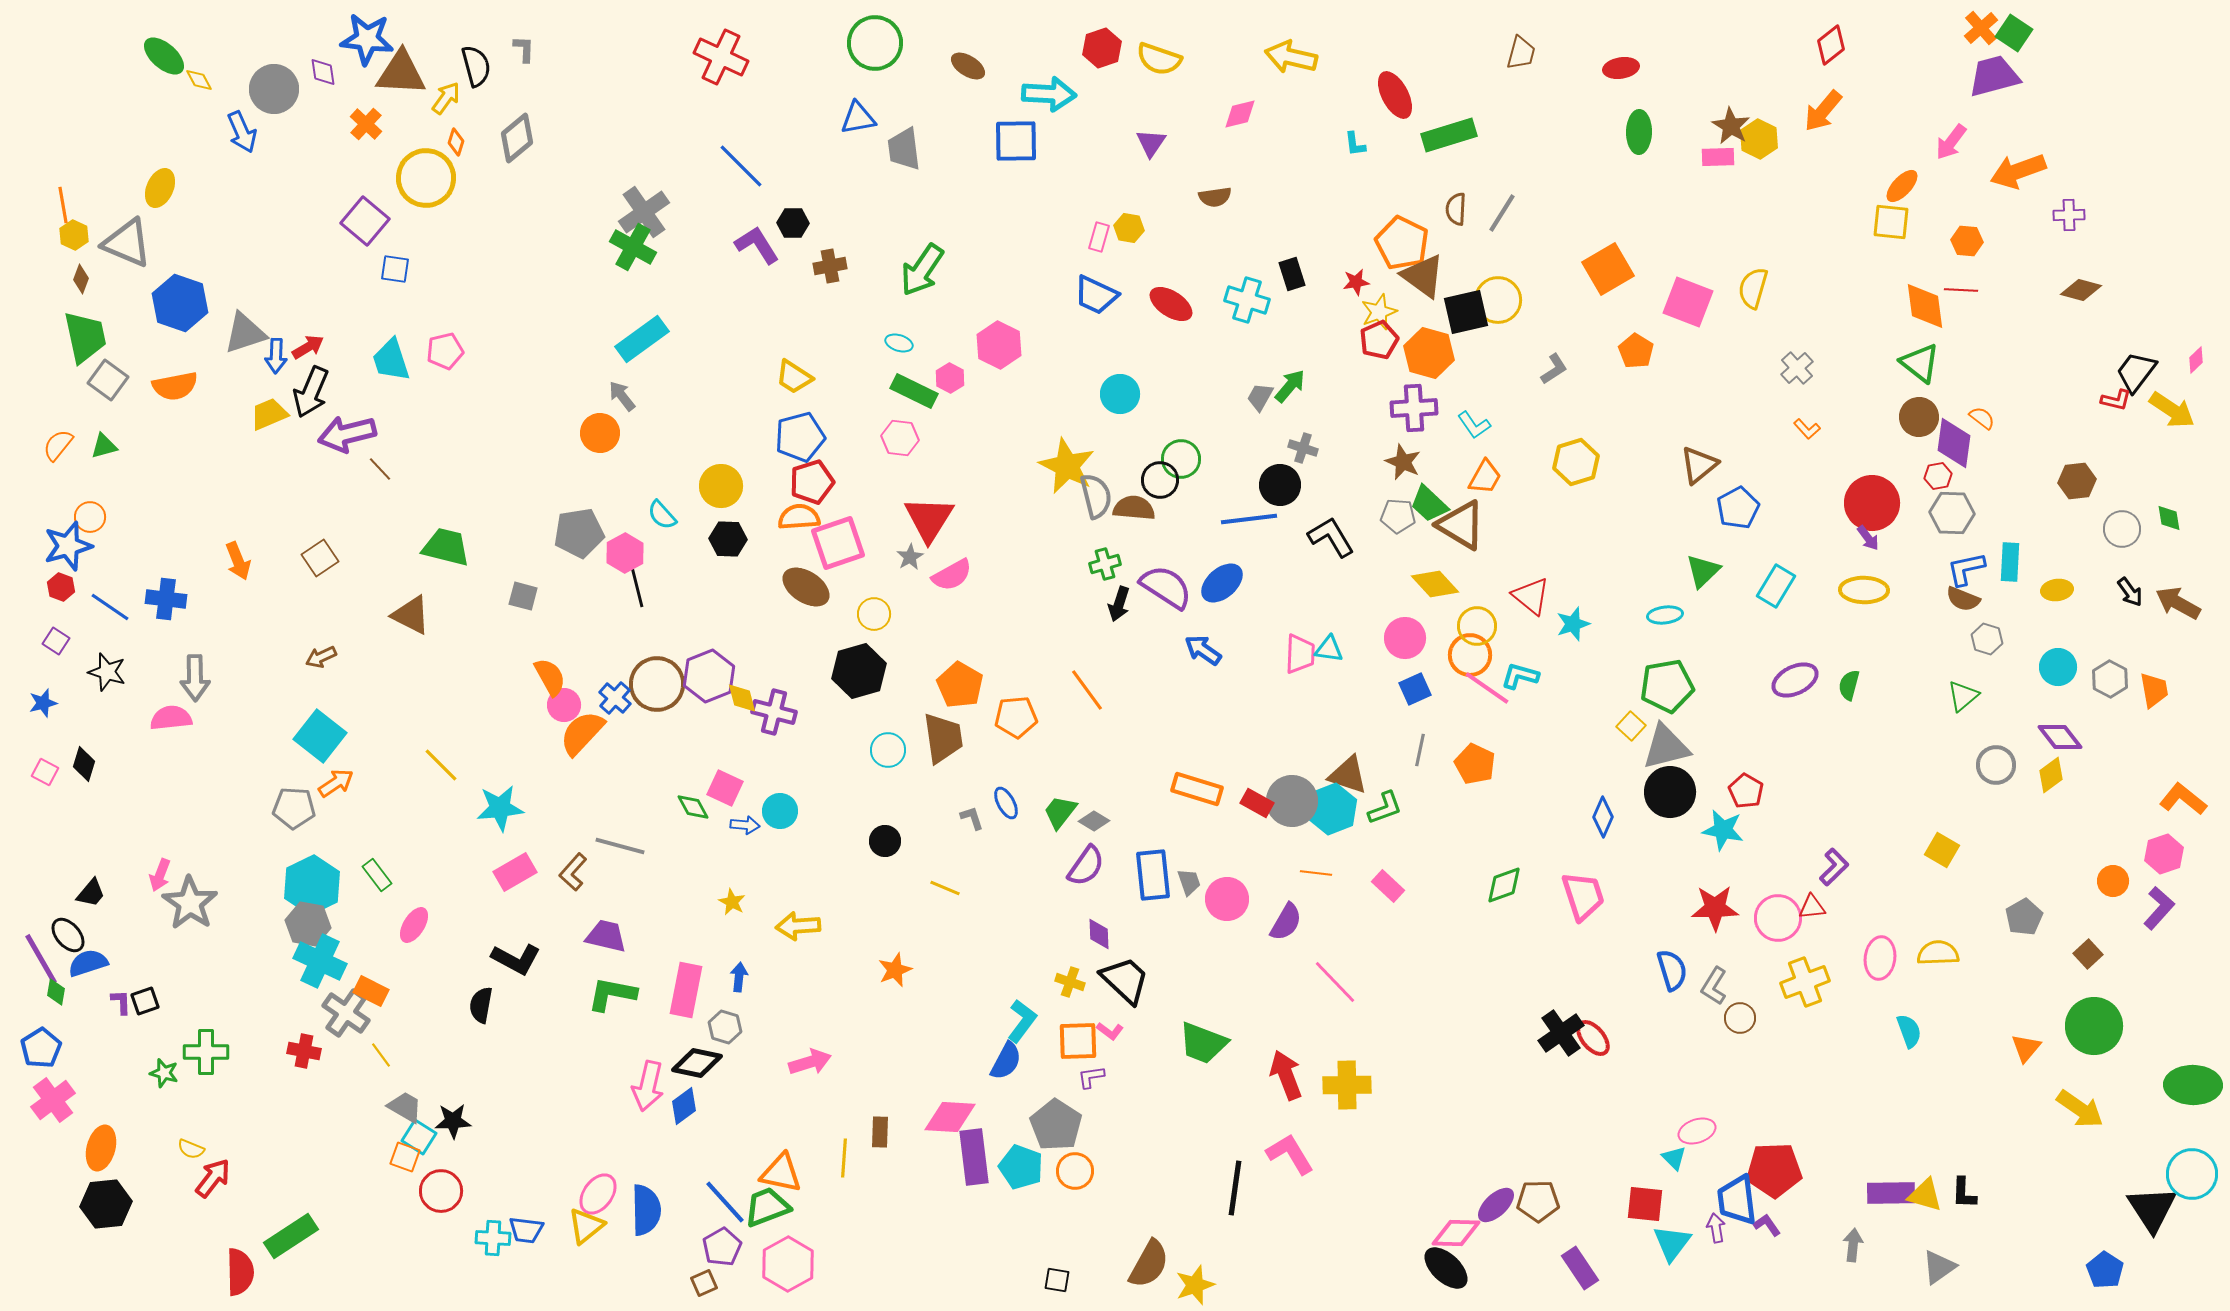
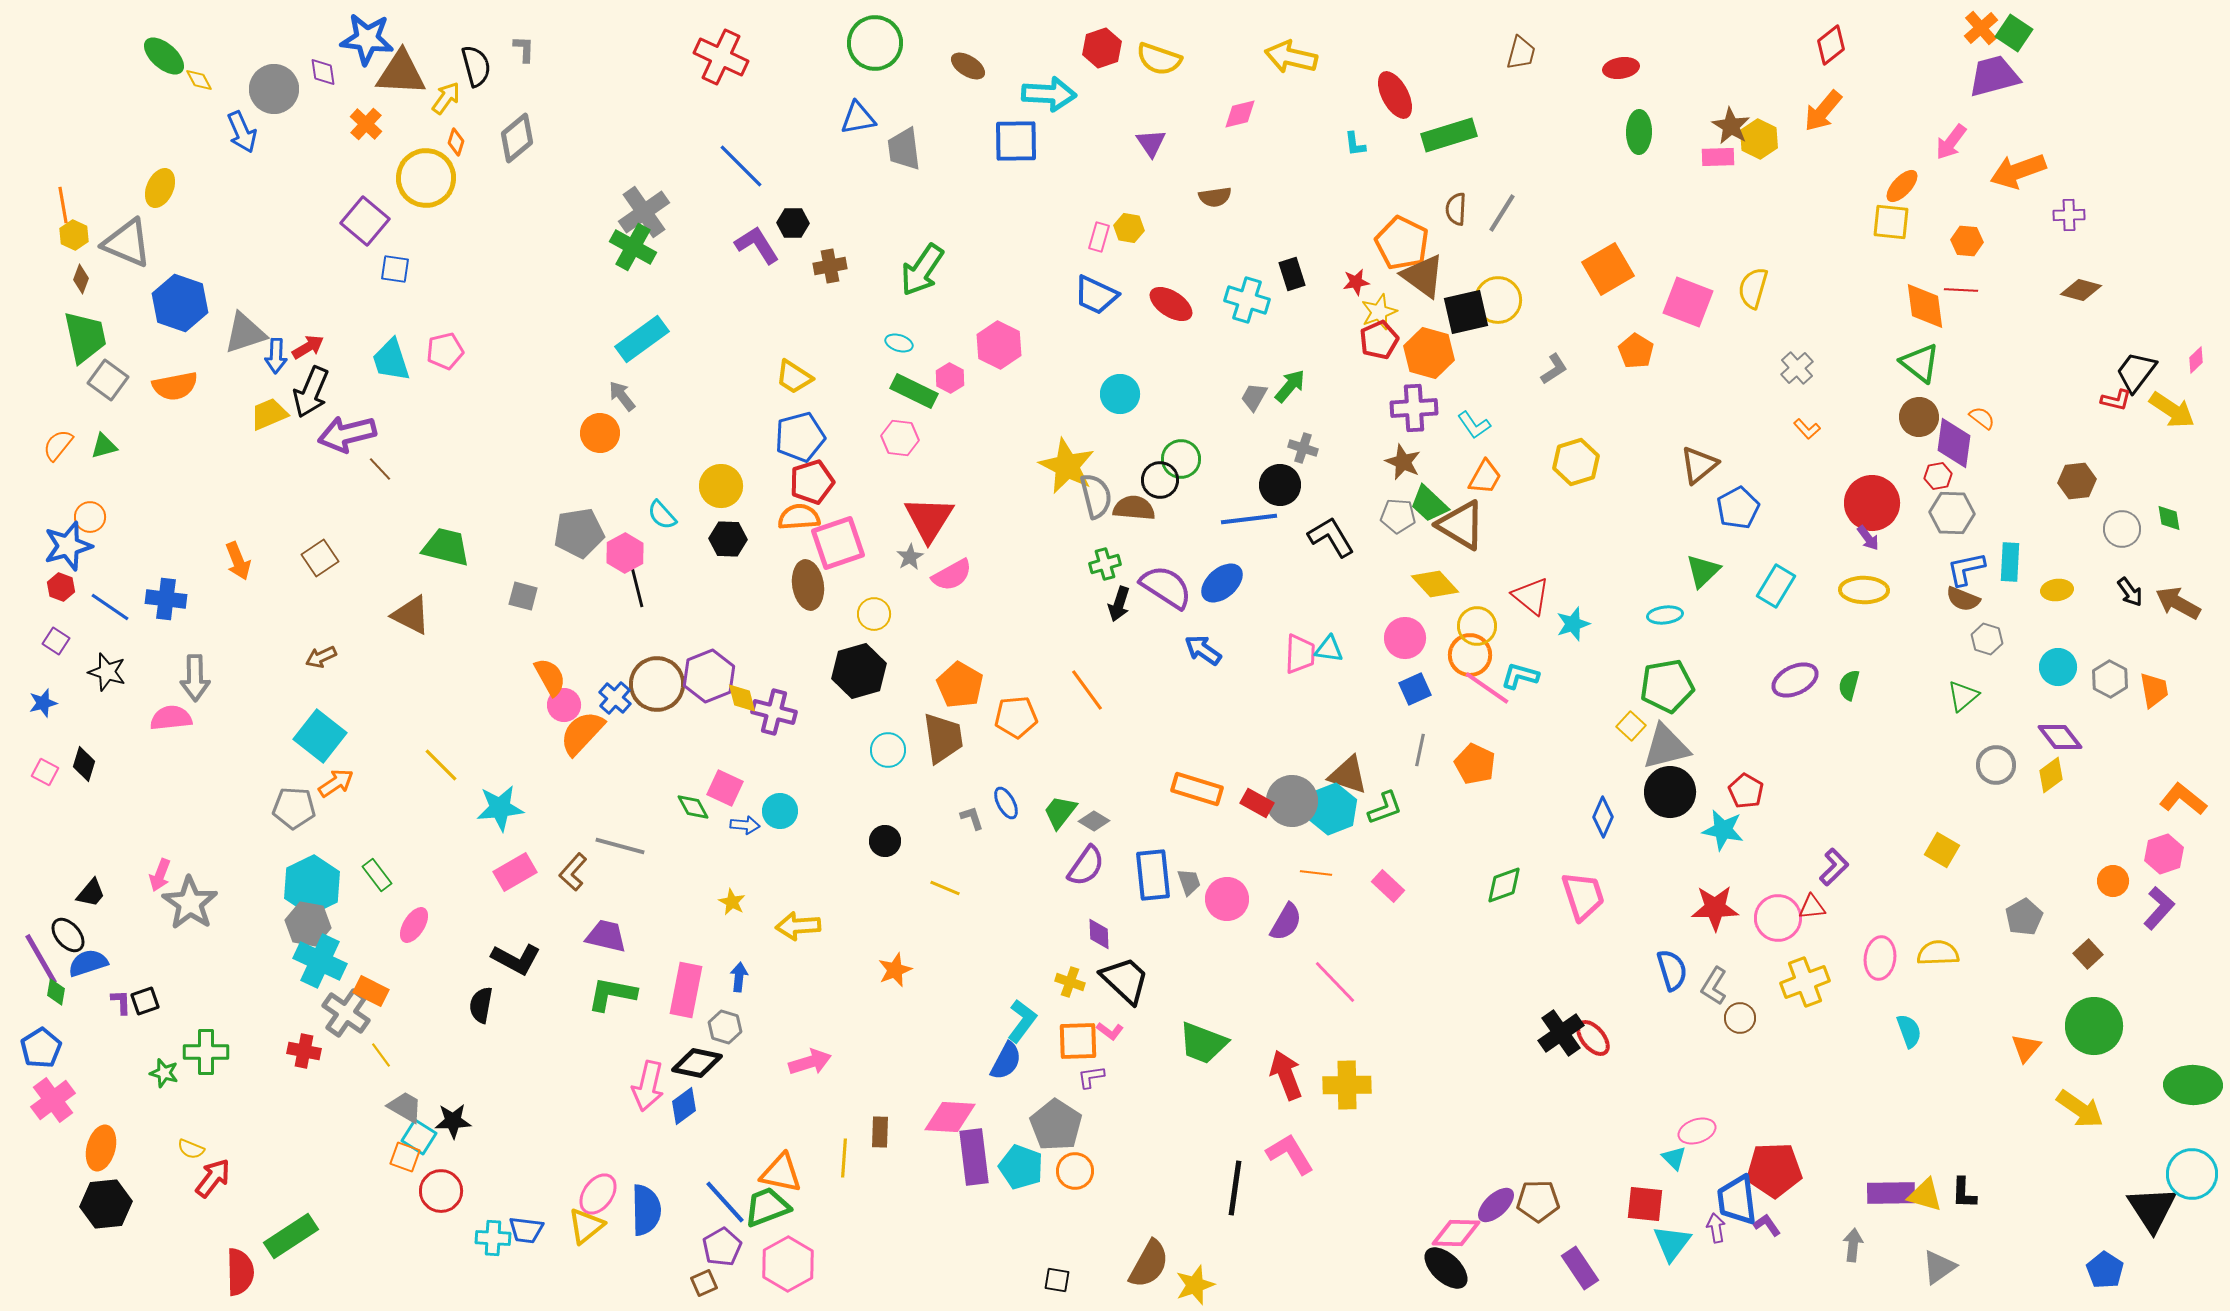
purple triangle at (1151, 143): rotated 8 degrees counterclockwise
gray trapezoid at (1260, 397): moved 6 px left
brown ellipse at (806, 587): moved 2 px right, 2 px up; rotated 48 degrees clockwise
